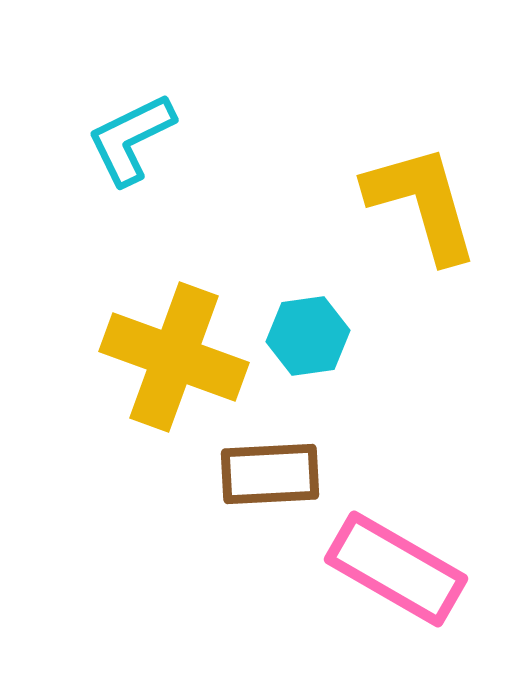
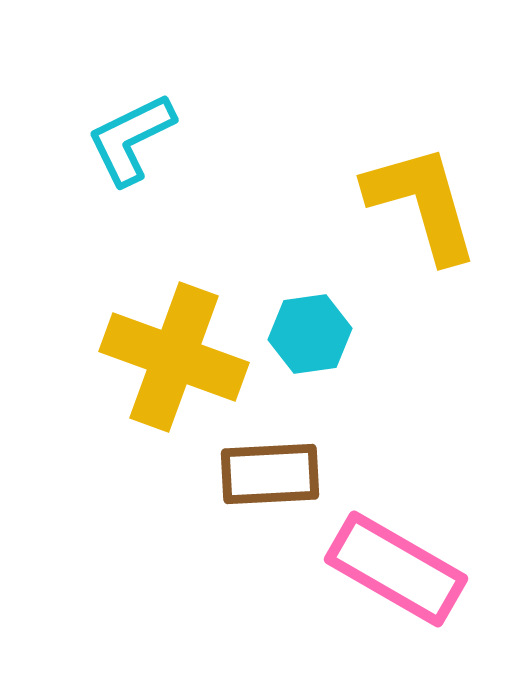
cyan hexagon: moved 2 px right, 2 px up
